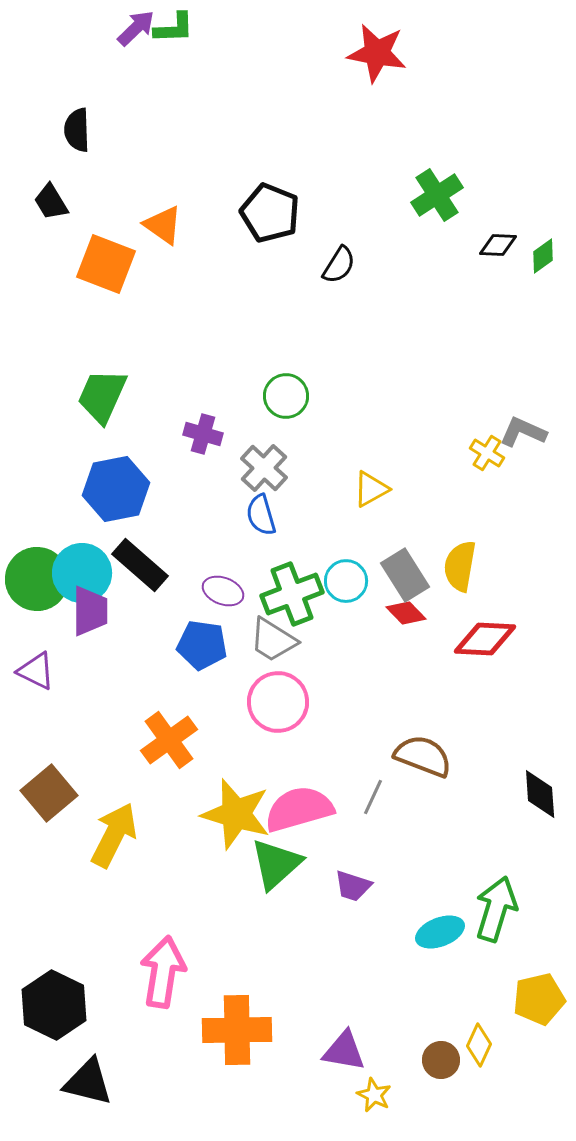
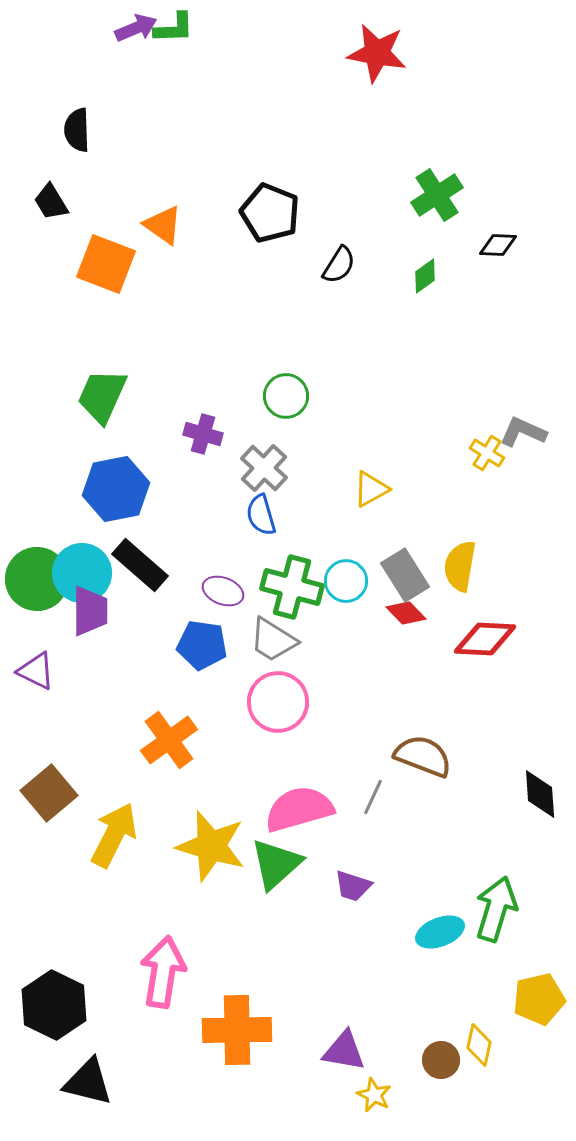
purple arrow at (136, 28): rotated 21 degrees clockwise
green diamond at (543, 256): moved 118 px left, 20 px down
green cross at (292, 594): moved 7 px up; rotated 36 degrees clockwise
yellow star at (236, 814): moved 25 px left, 32 px down
yellow diamond at (479, 1045): rotated 12 degrees counterclockwise
